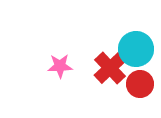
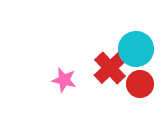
pink star: moved 4 px right, 14 px down; rotated 15 degrees clockwise
